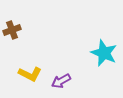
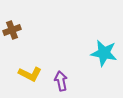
cyan star: rotated 12 degrees counterclockwise
purple arrow: rotated 108 degrees clockwise
